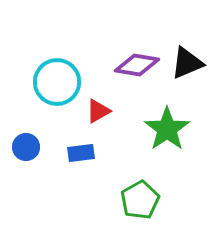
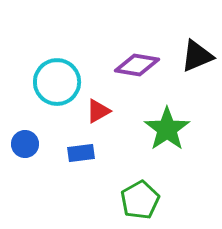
black triangle: moved 10 px right, 7 px up
blue circle: moved 1 px left, 3 px up
